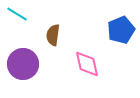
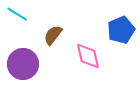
brown semicircle: rotated 30 degrees clockwise
pink diamond: moved 1 px right, 8 px up
